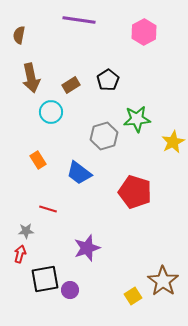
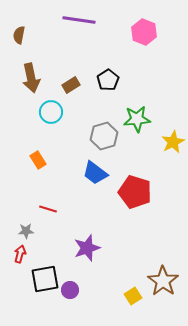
pink hexagon: rotated 10 degrees counterclockwise
blue trapezoid: moved 16 px right
